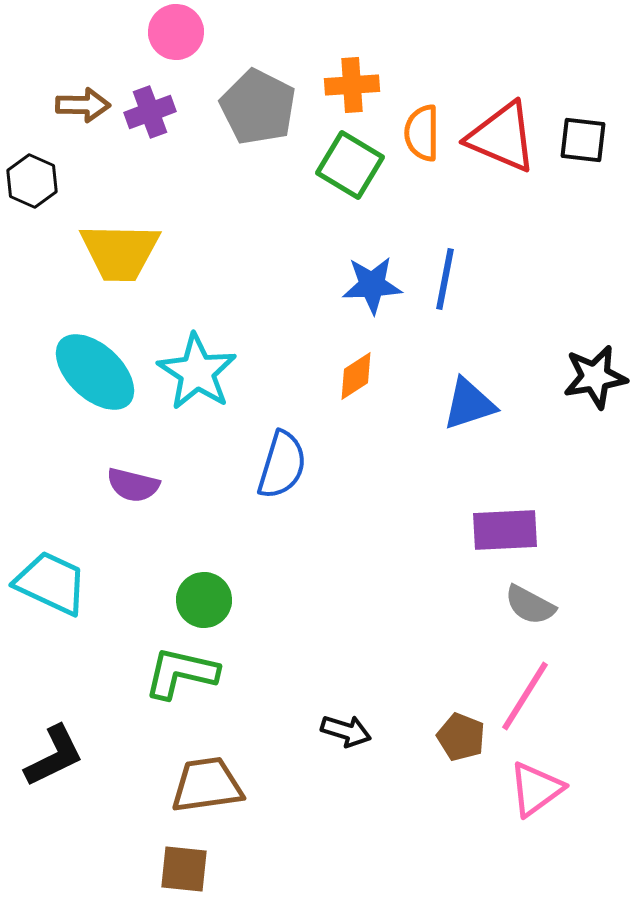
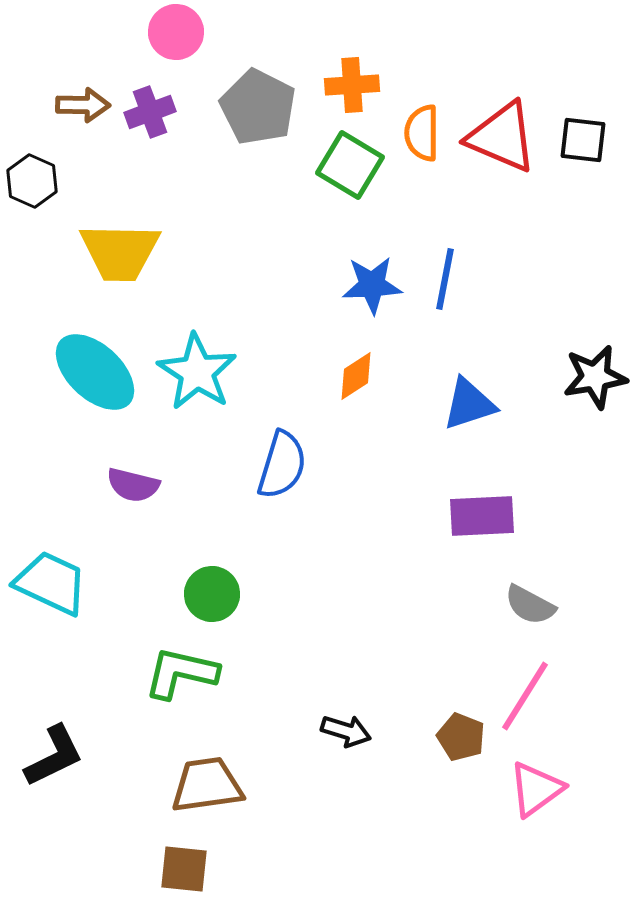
purple rectangle: moved 23 px left, 14 px up
green circle: moved 8 px right, 6 px up
